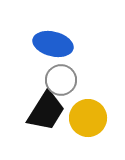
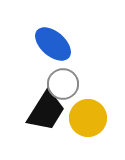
blue ellipse: rotated 27 degrees clockwise
gray circle: moved 2 px right, 4 px down
